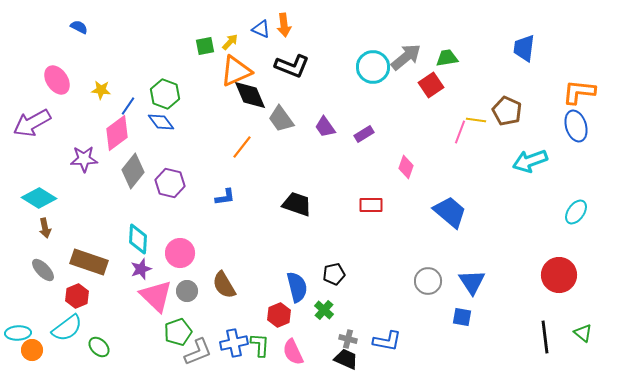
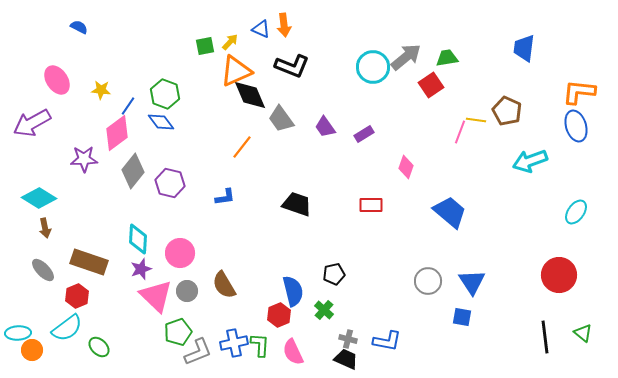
blue semicircle at (297, 287): moved 4 px left, 4 px down
